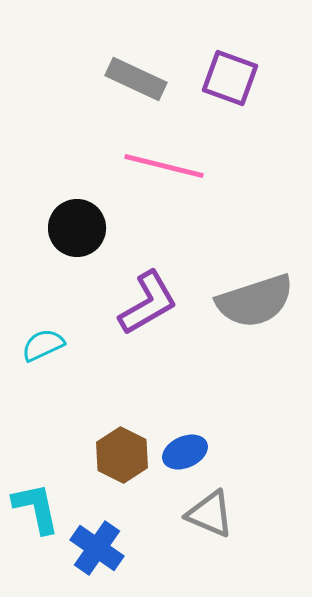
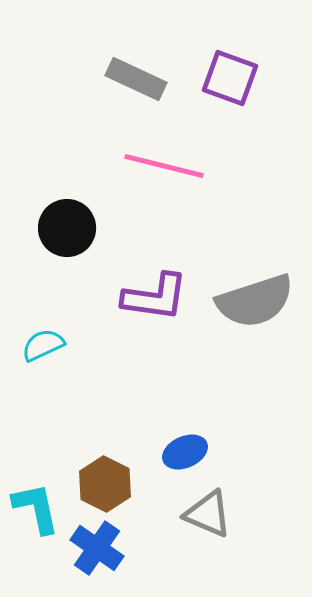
black circle: moved 10 px left
purple L-shape: moved 7 px right, 6 px up; rotated 38 degrees clockwise
brown hexagon: moved 17 px left, 29 px down
gray triangle: moved 2 px left
